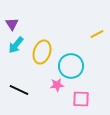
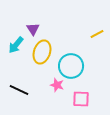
purple triangle: moved 21 px right, 5 px down
pink star: rotated 24 degrees clockwise
